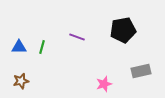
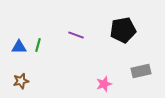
purple line: moved 1 px left, 2 px up
green line: moved 4 px left, 2 px up
